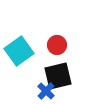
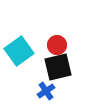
black square: moved 9 px up
blue cross: rotated 12 degrees clockwise
